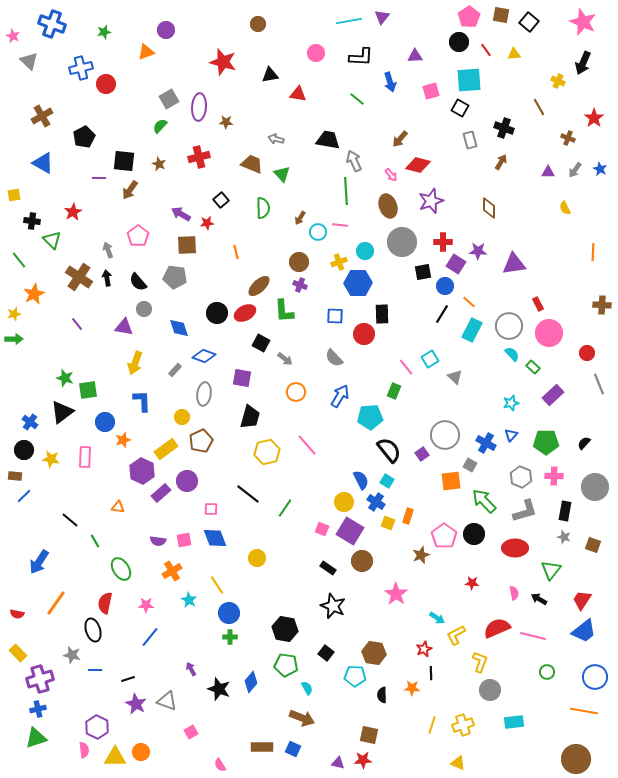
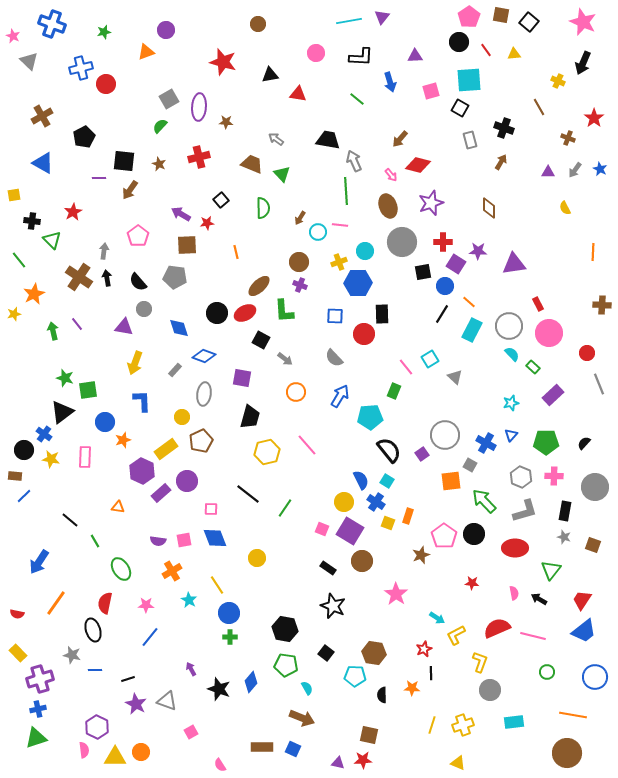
gray arrow at (276, 139): rotated 21 degrees clockwise
purple star at (431, 201): moved 2 px down
gray arrow at (108, 250): moved 4 px left, 1 px down; rotated 28 degrees clockwise
green arrow at (14, 339): moved 39 px right, 8 px up; rotated 102 degrees counterclockwise
black square at (261, 343): moved 3 px up
blue cross at (30, 422): moved 14 px right, 12 px down
orange line at (584, 711): moved 11 px left, 4 px down
brown circle at (576, 759): moved 9 px left, 6 px up
